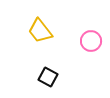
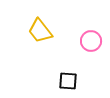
black square: moved 20 px right, 4 px down; rotated 24 degrees counterclockwise
